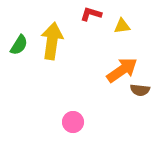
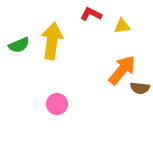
red L-shape: rotated 10 degrees clockwise
green semicircle: rotated 35 degrees clockwise
orange arrow: rotated 16 degrees counterclockwise
brown semicircle: moved 2 px up
pink circle: moved 16 px left, 18 px up
